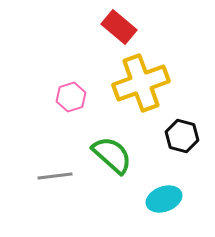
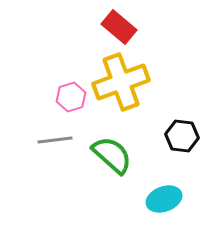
yellow cross: moved 20 px left, 1 px up
black hexagon: rotated 8 degrees counterclockwise
gray line: moved 36 px up
